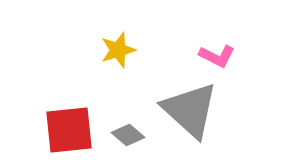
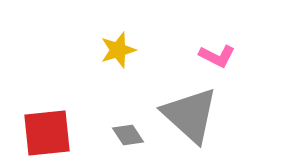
gray triangle: moved 5 px down
red square: moved 22 px left, 3 px down
gray diamond: rotated 16 degrees clockwise
